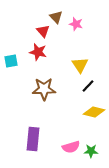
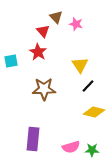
red star: rotated 18 degrees clockwise
green star: moved 1 px right, 1 px up
